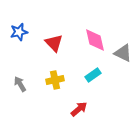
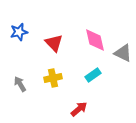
yellow cross: moved 2 px left, 2 px up
